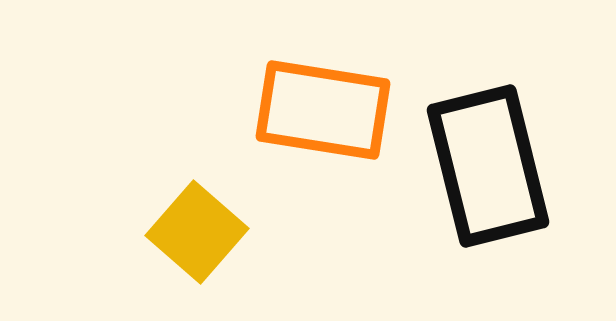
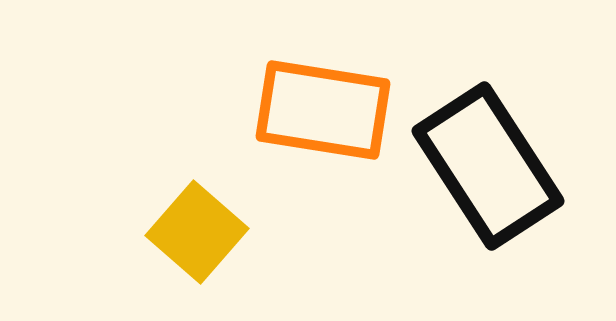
black rectangle: rotated 19 degrees counterclockwise
